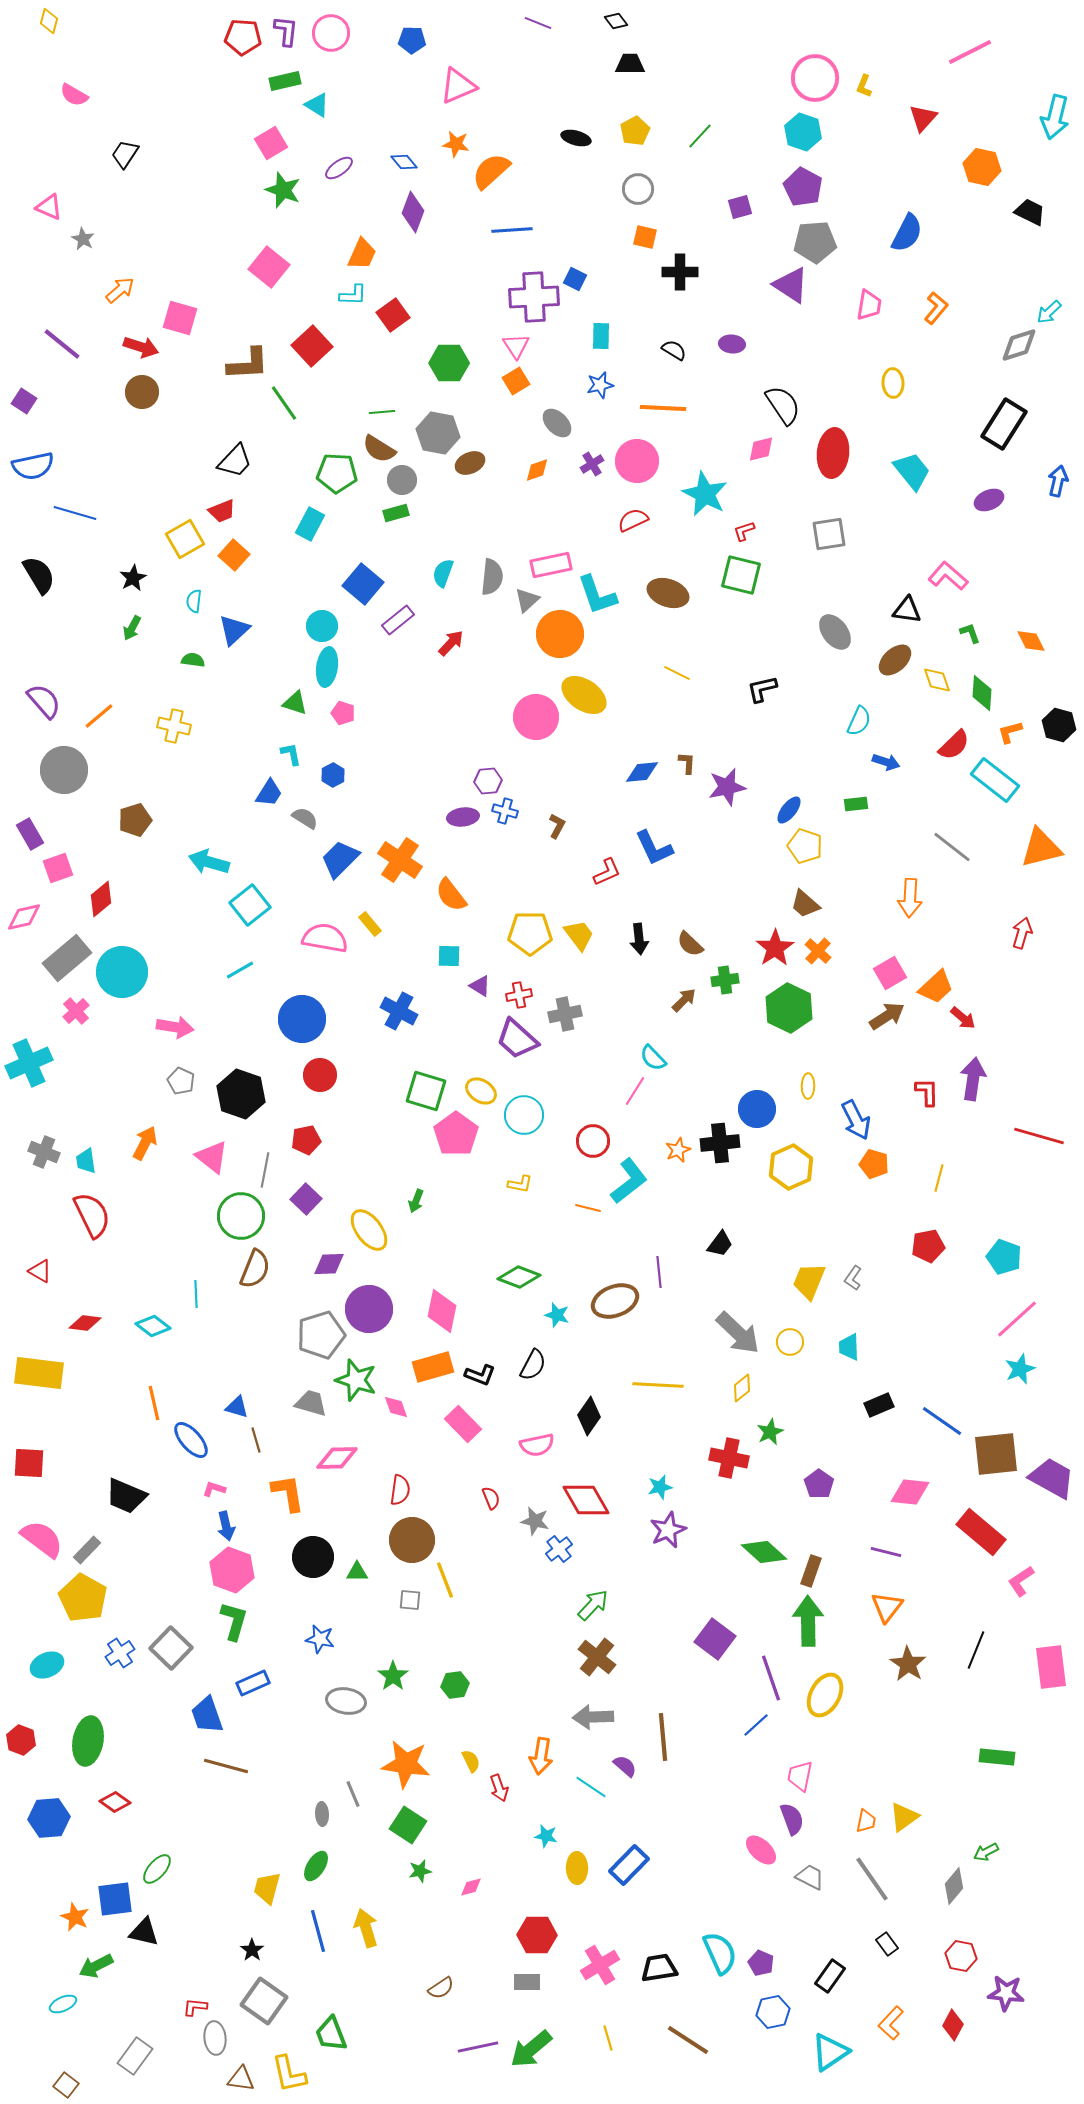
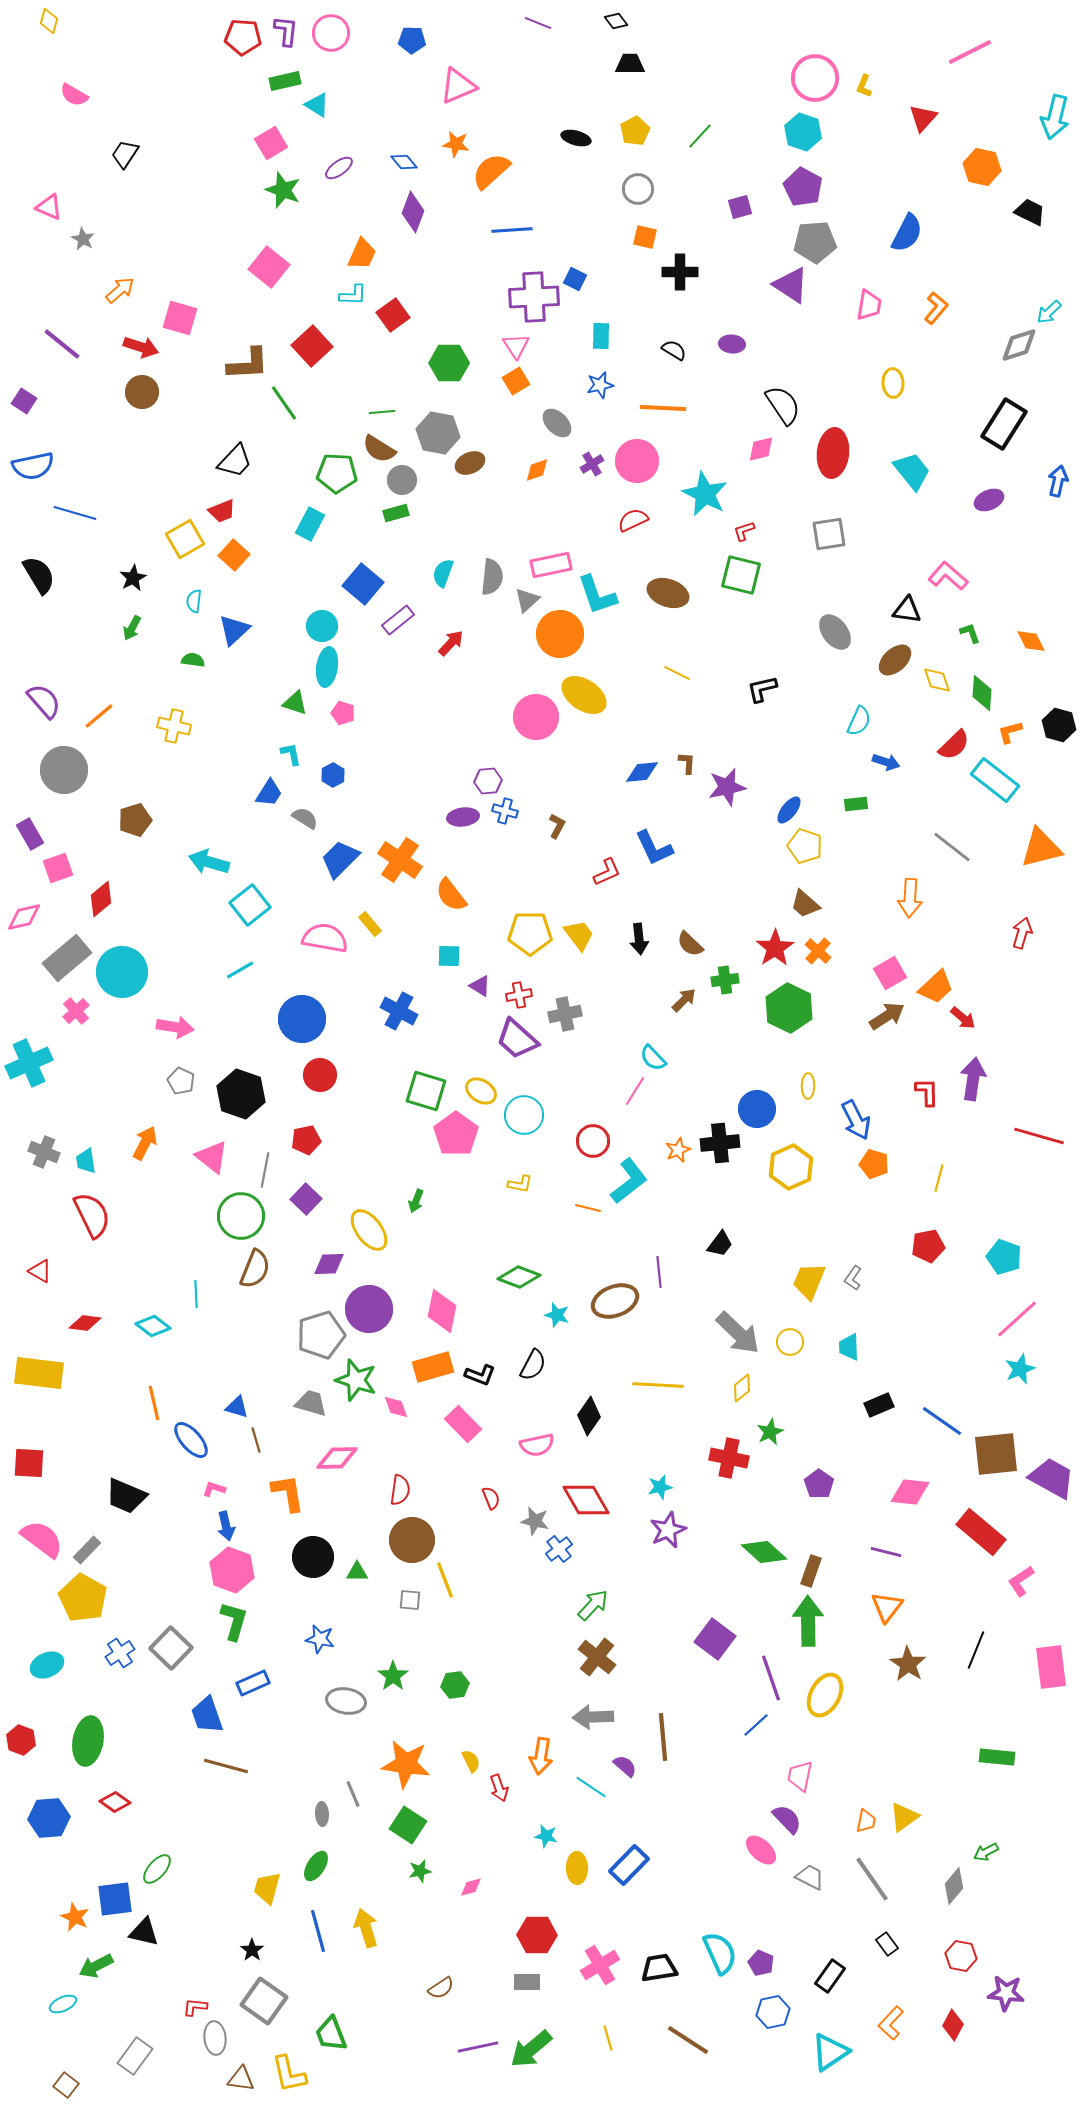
purple semicircle at (792, 1819): moved 5 px left; rotated 24 degrees counterclockwise
